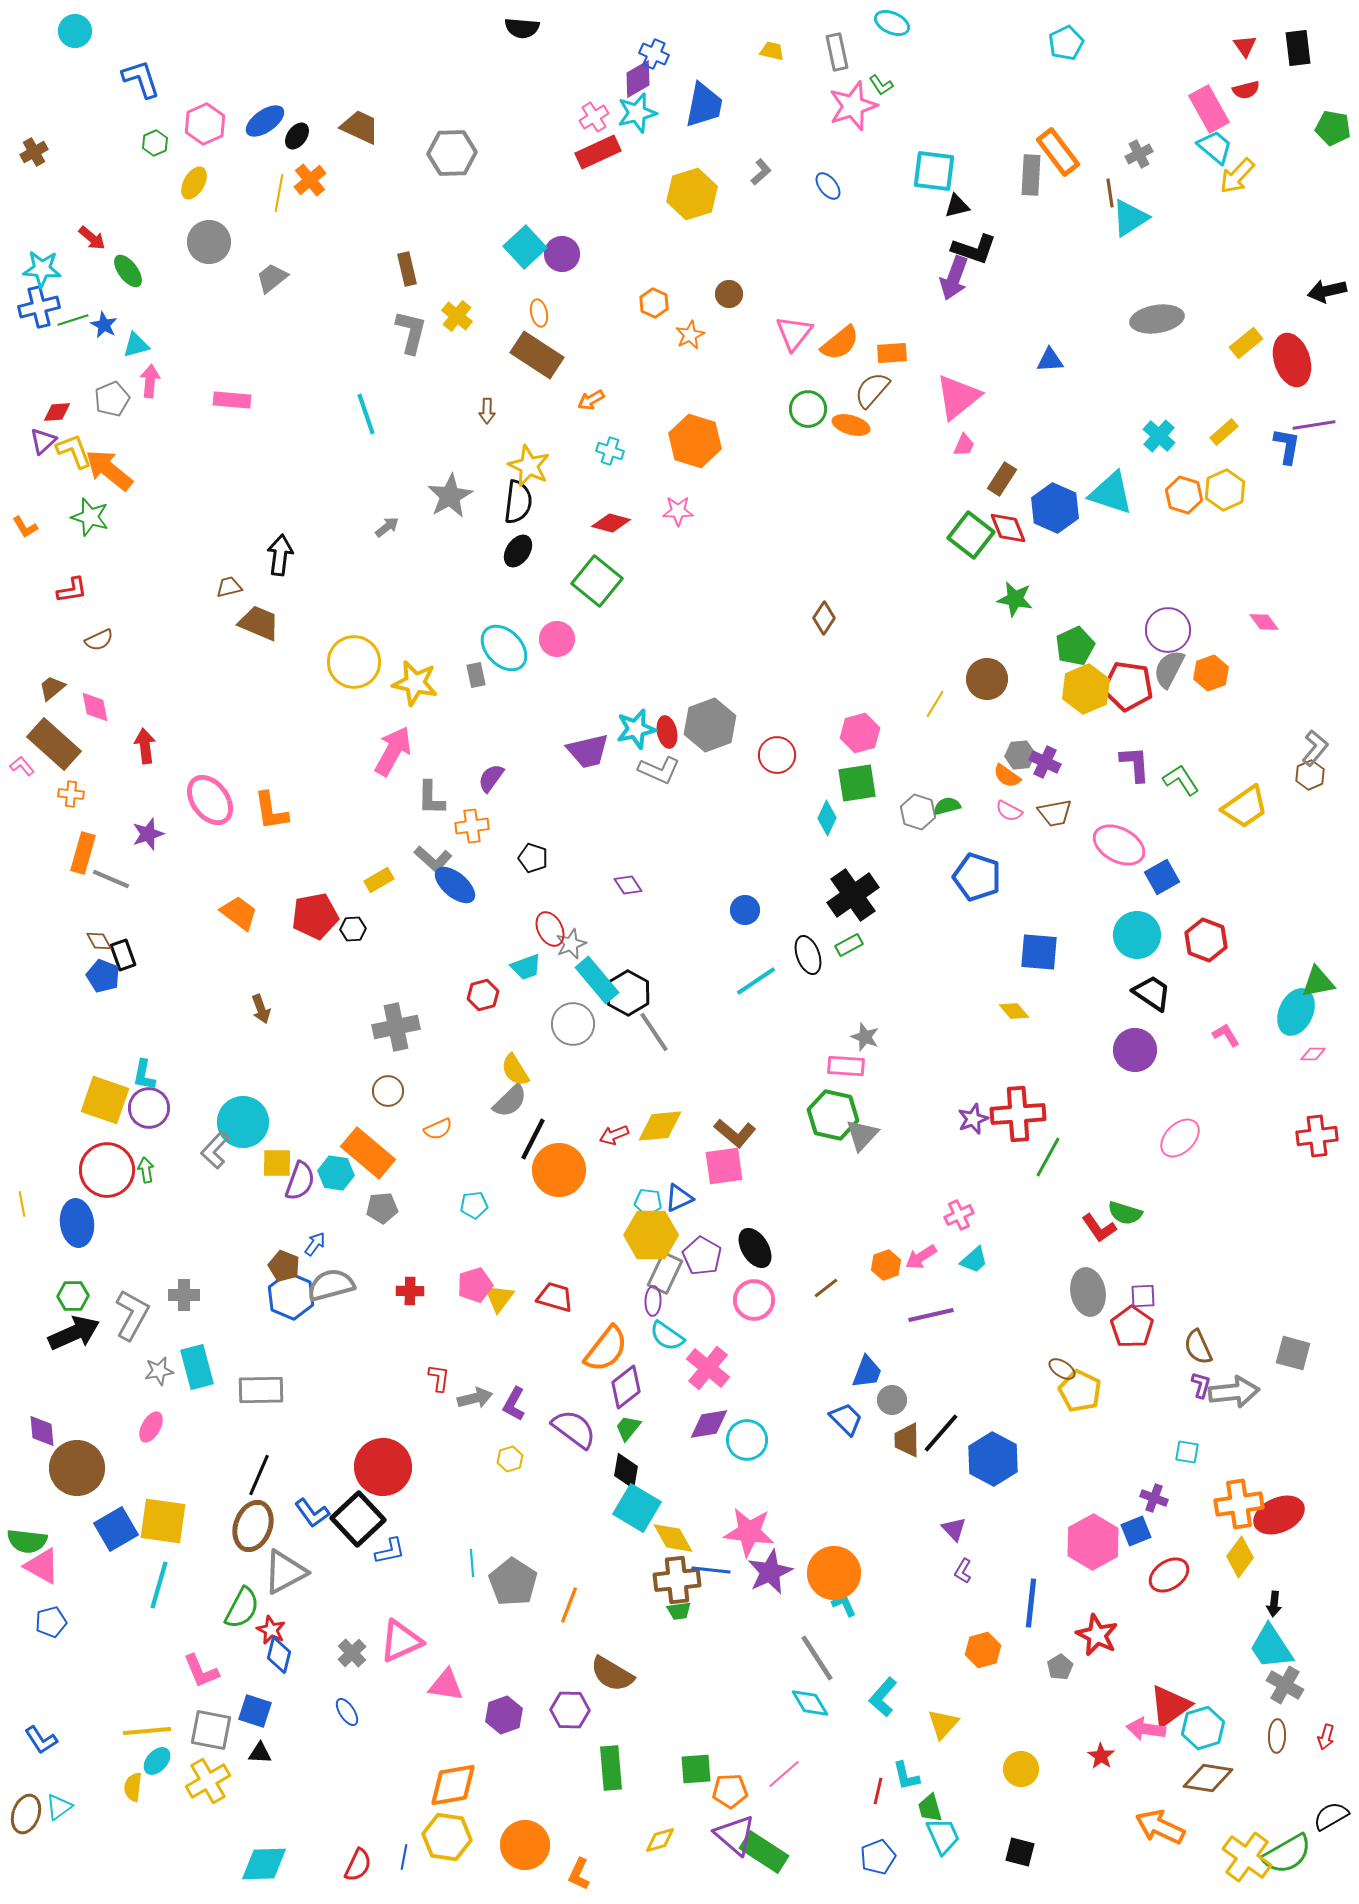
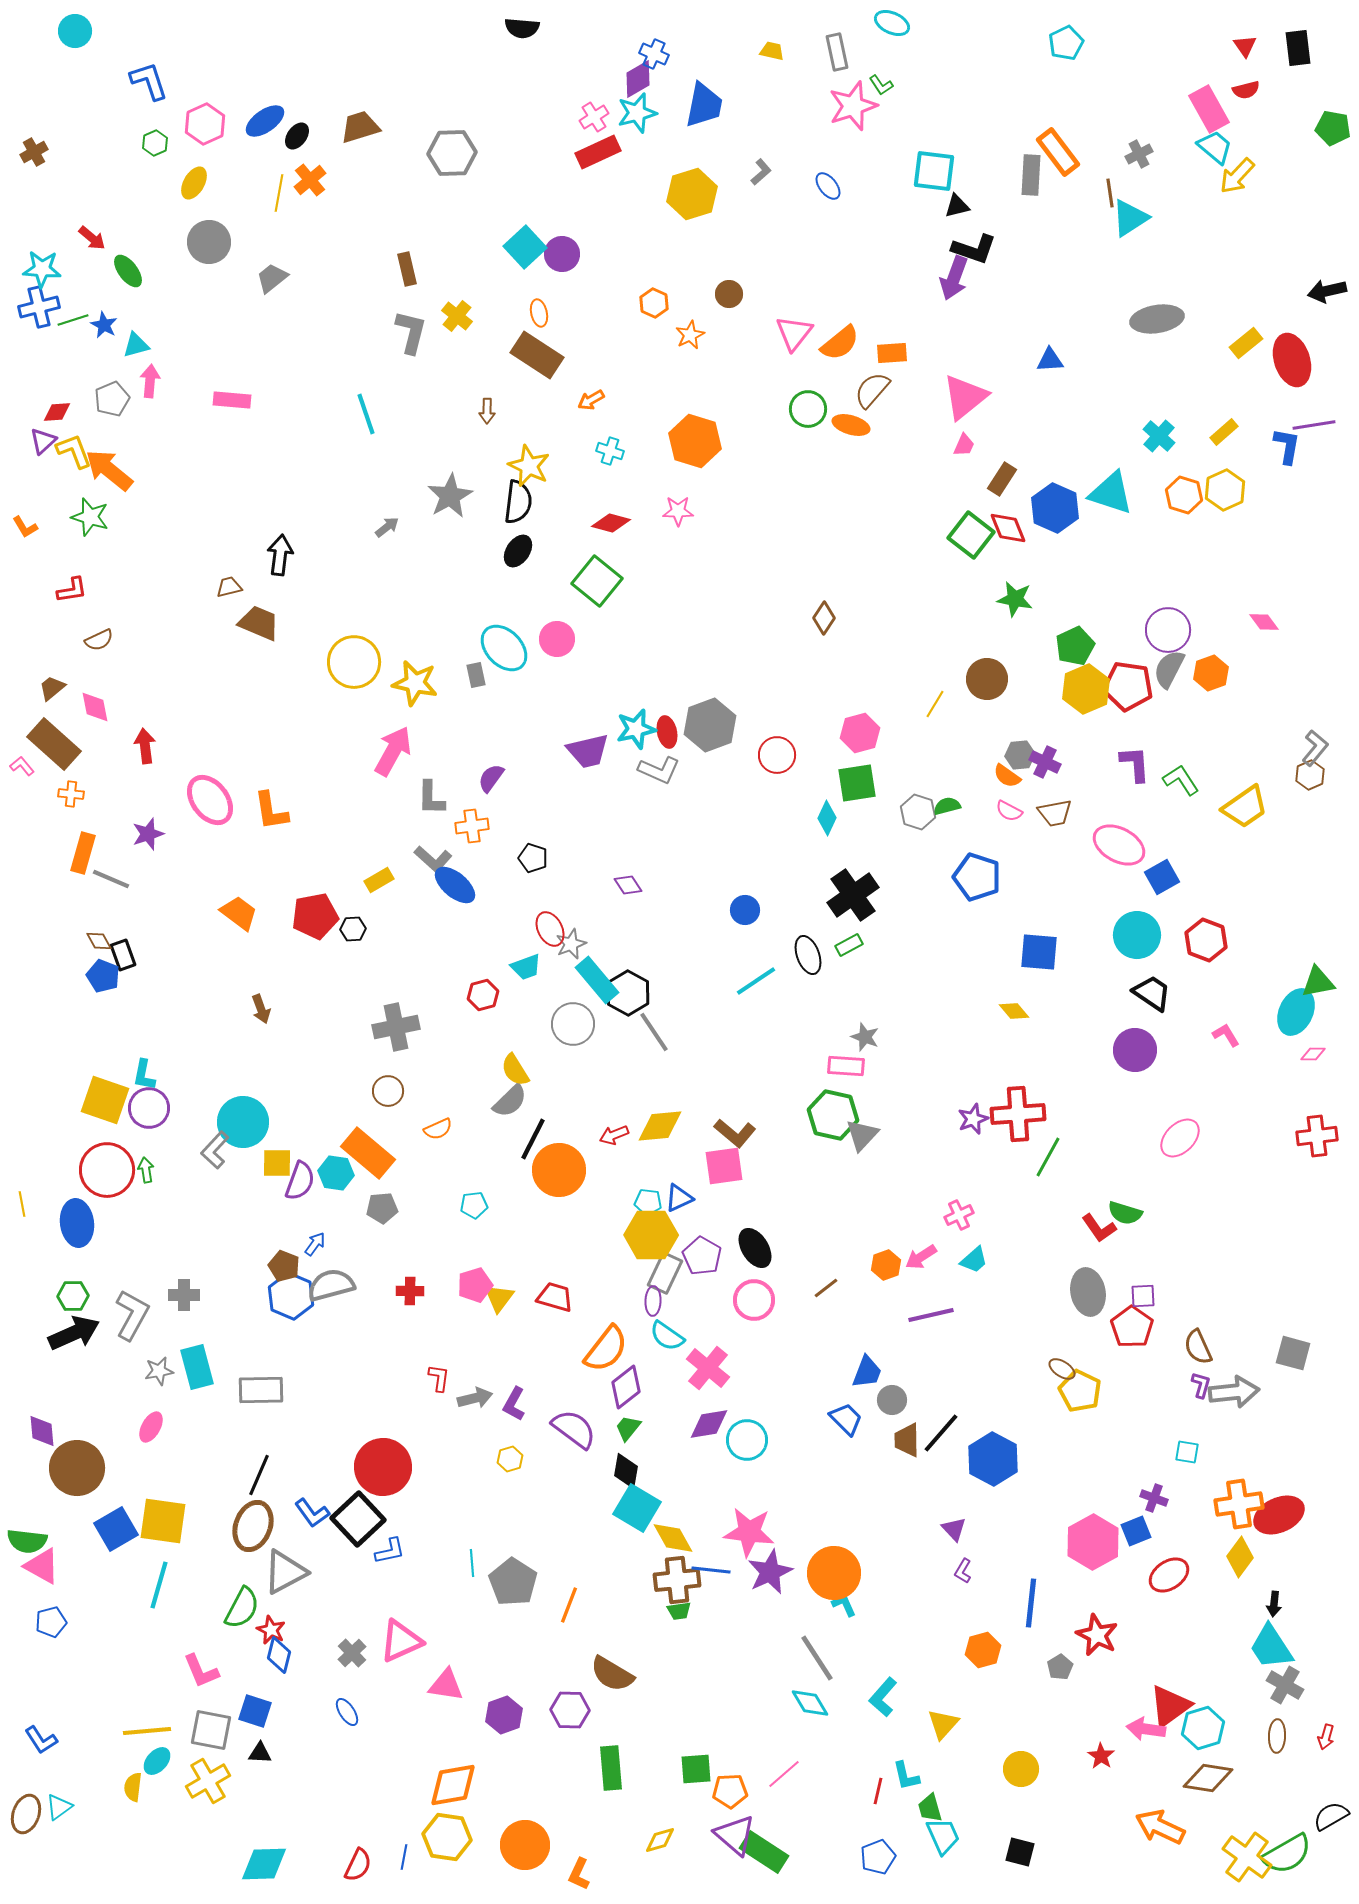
blue L-shape at (141, 79): moved 8 px right, 2 px down
brown trapezoid at (360, 127): rotated 42 degrees counterclockwise
pink triangle at (958, 397): moved 7 px right
